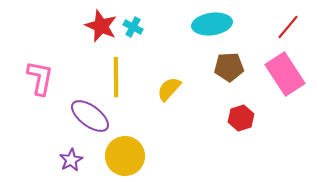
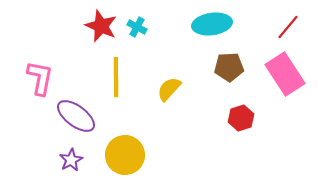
cyan cross: moved 4 px right
purple ellipse: moved 14 px left
yellow circle: moved 1 px up
